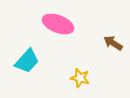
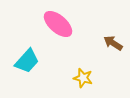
pink ellipse: rotated 20 degrees clockwise
yellow star: moved 3 px right
